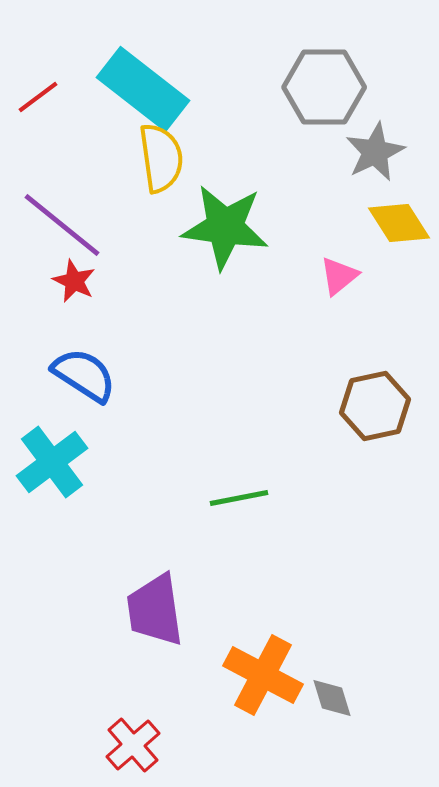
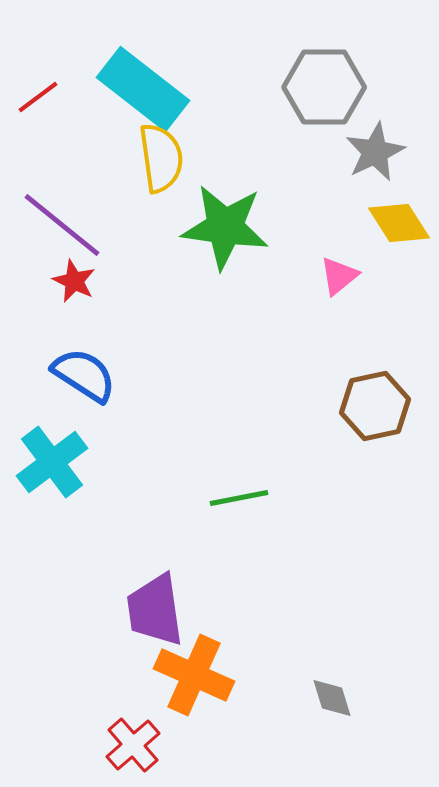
orange cross: moved 69 px left; rotated 4 degrees counterclockwise
